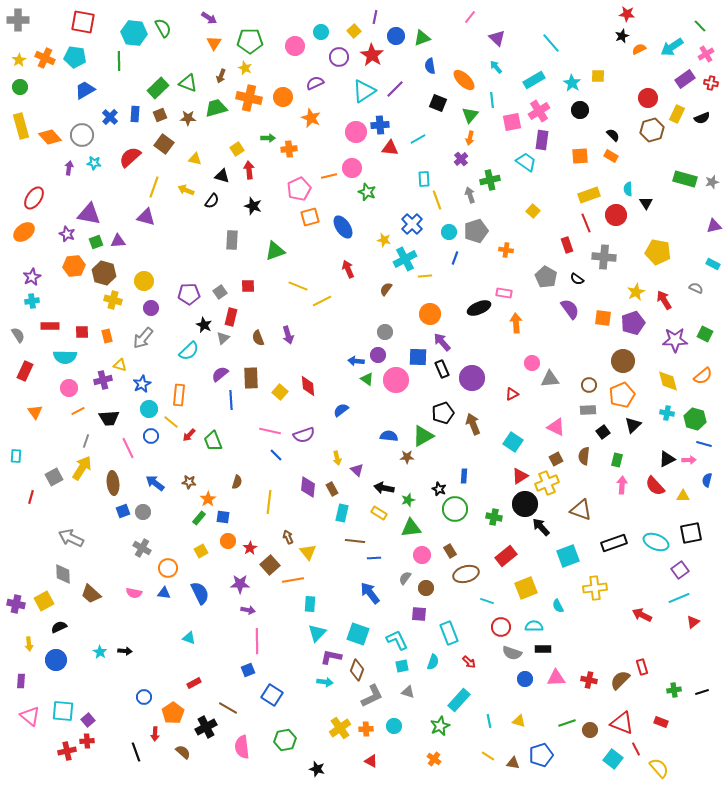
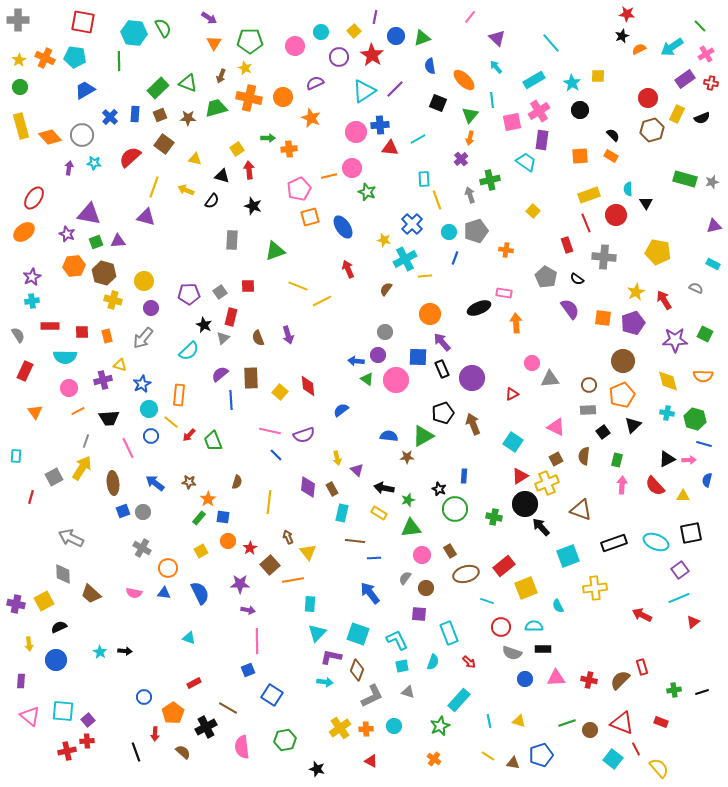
orange semicircle at (703, 376): rotated 42 degrees clockwise
red rectangle at (506, 556): moved 2 px left, 10 px down
